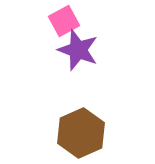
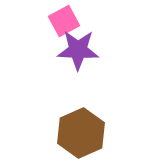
purple star: rotated 18 degrees counterclockwise
